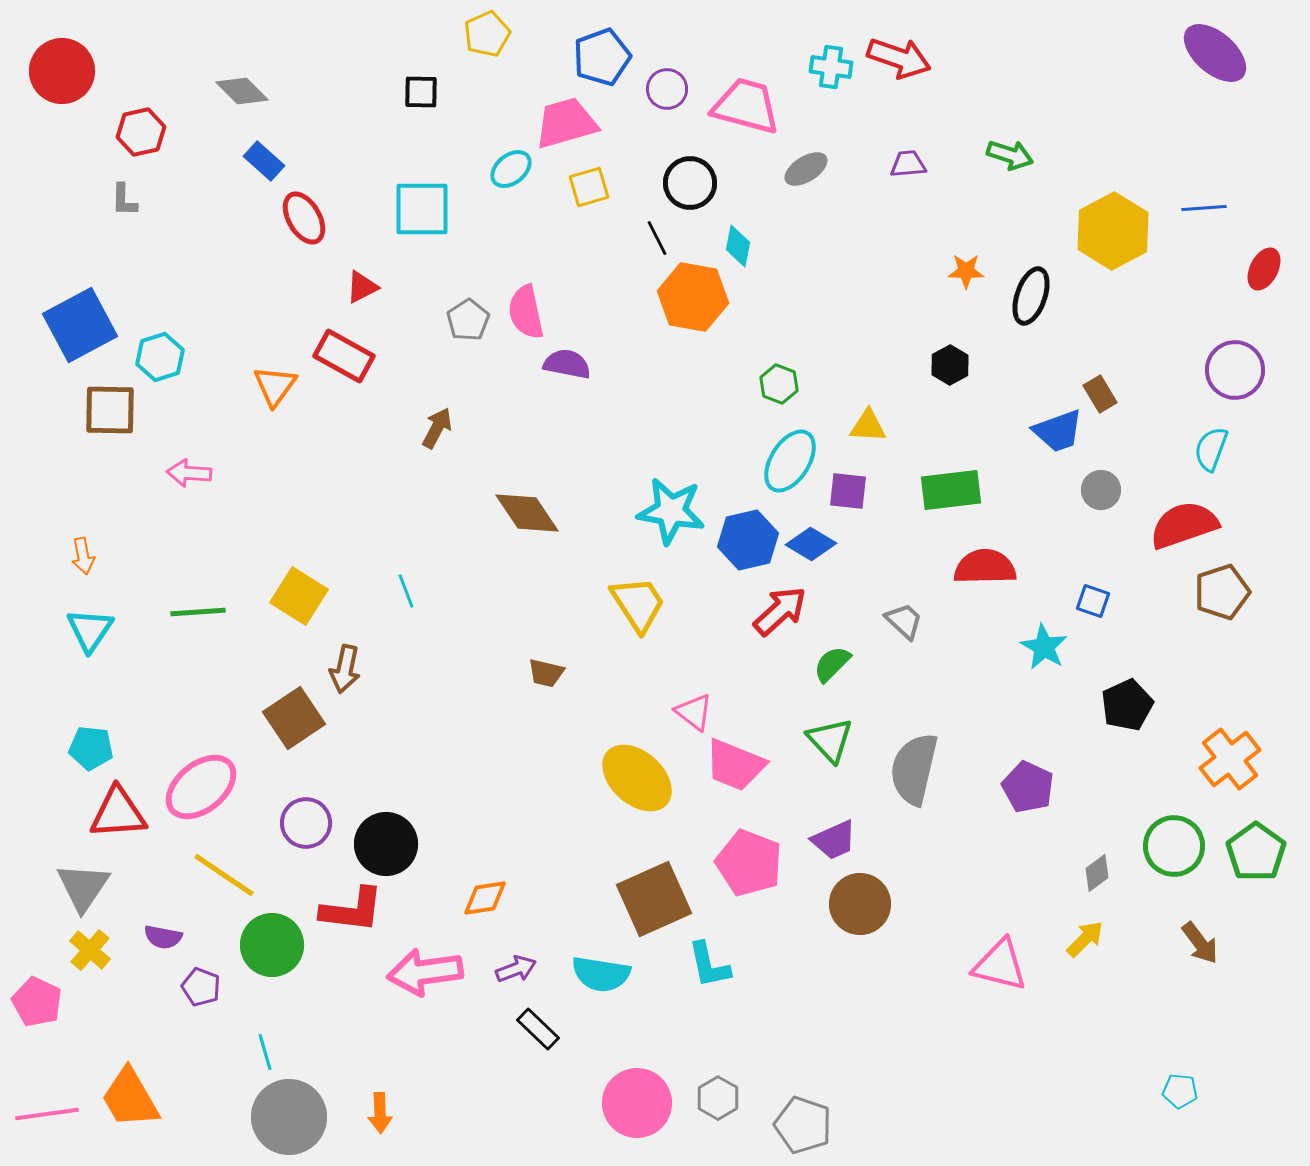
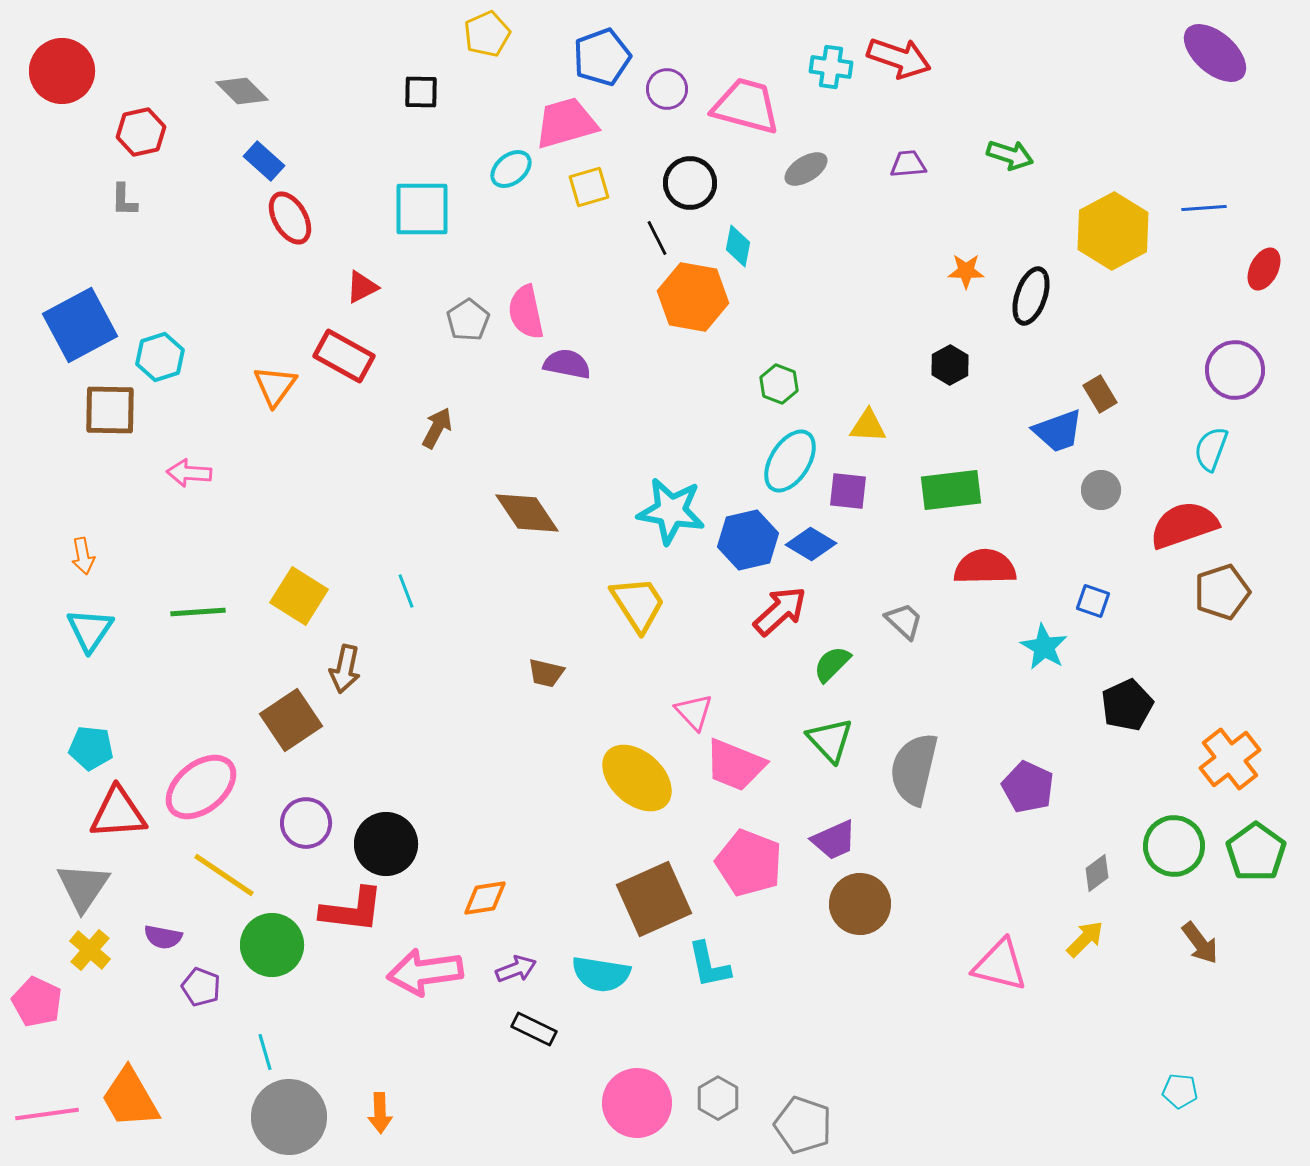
red ellipse at (304, 218): moved 14 px left
pink triangle at (694, 712): rotated 9 degrees clockwise
brown square at (294, 718): moved 3 px left, 2 px down
black rectangle at (538, 1029): moved 4 px left; rotated 18 degrees counterclockwise
